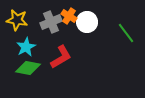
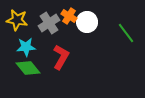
gray cross: moved 2 px left, 1 px down; rotated 10 degrees counterclockwise
cyan star: rotated 24 degrees clockwise
red L-shape: rotated 30 degrees counterclockwise
green diamond: rotated 40 degrees clockwise
